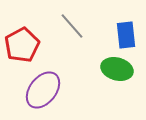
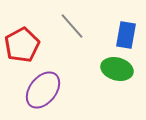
blue rectangle: rotated 16 degrees clockwise
